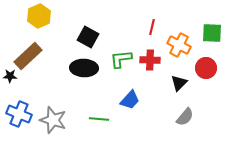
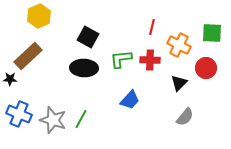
black star: moved 3 px down
green line: moved 18 px left; rotated 66 degrees counterclockwise
